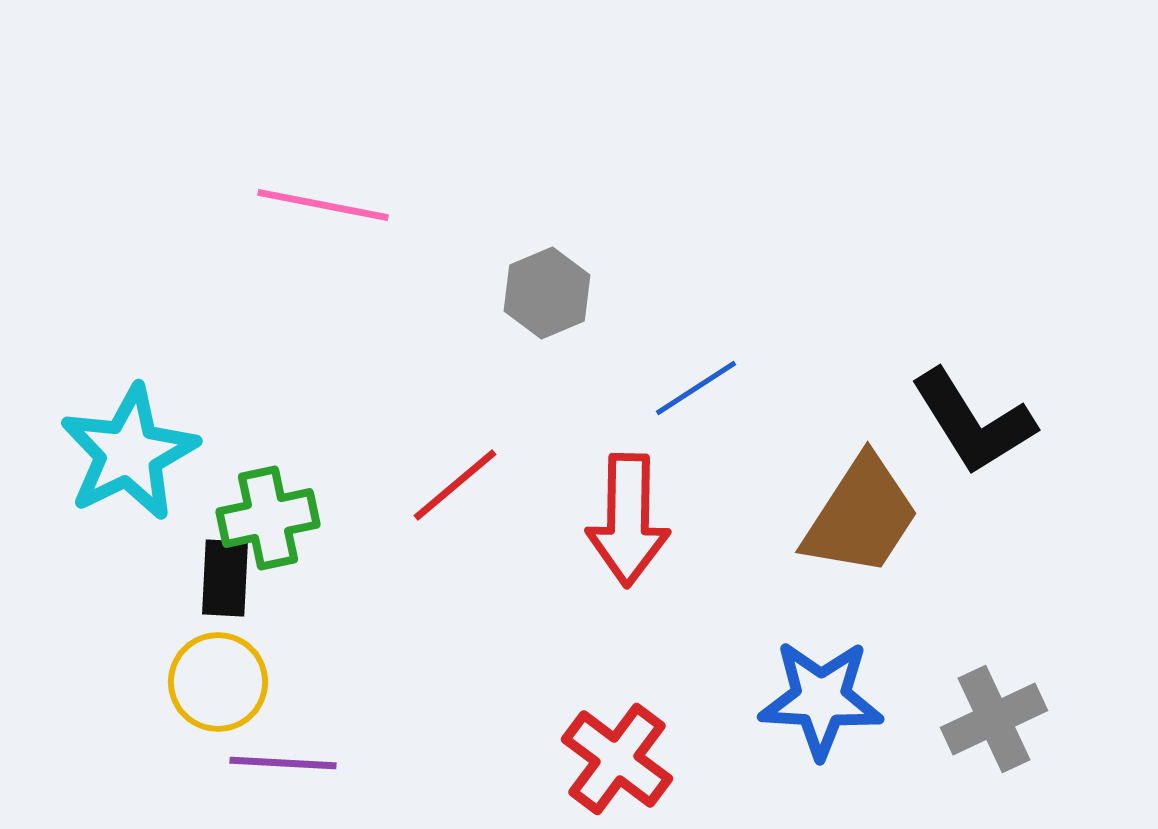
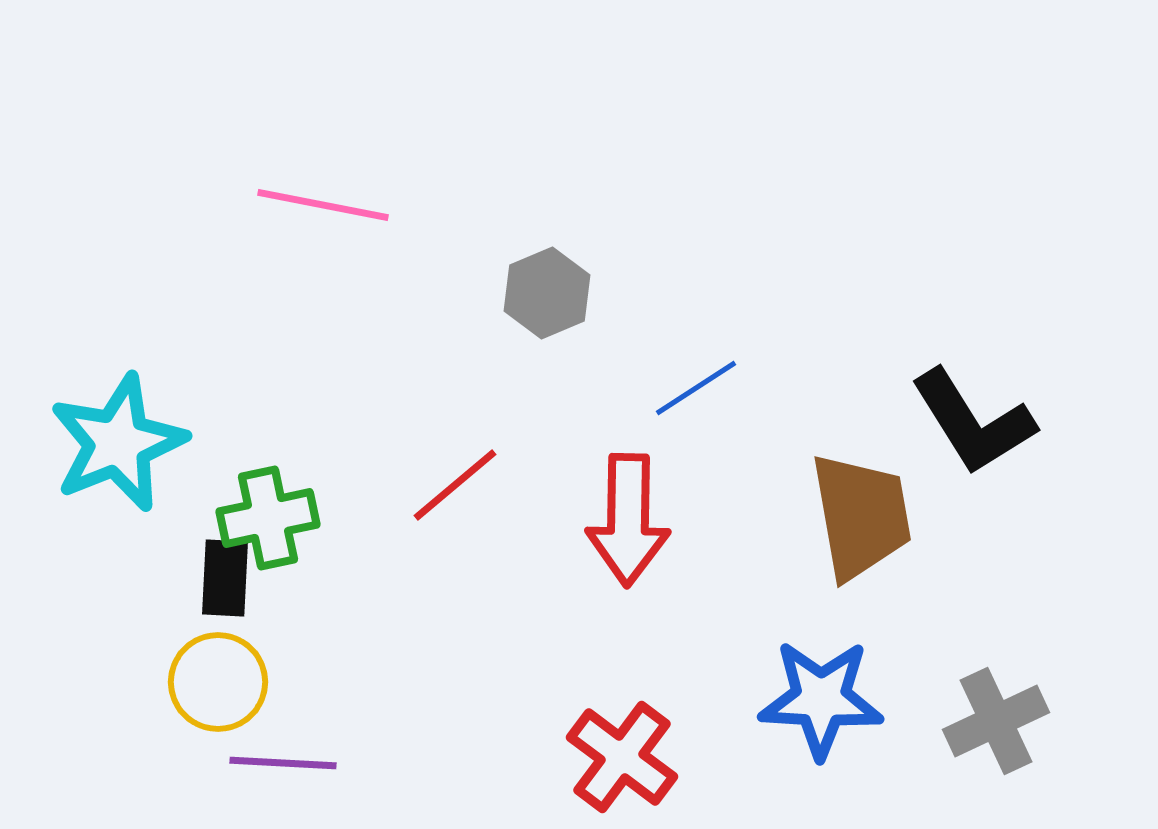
cyan star: moved 11 px left, 10 px up; rotated 4 degrees clockwise
brown trapezoid: rotated 43 degrees counterclockwise
gray cross: moved 2 px right, 2 px down
red cross: moved 5 px right, 2 px up
